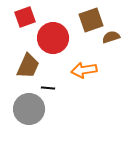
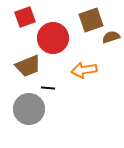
brown trapezoid: rotated 44 degrees clockwise
